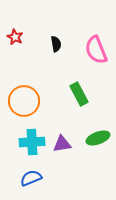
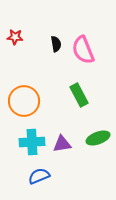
red star: rotated 21 degrees counterclockwise
pink semicircle: moved 13 px left
green rectangle: moved 1 px down
blue semicircle: moved 8 px right, 2 px up
